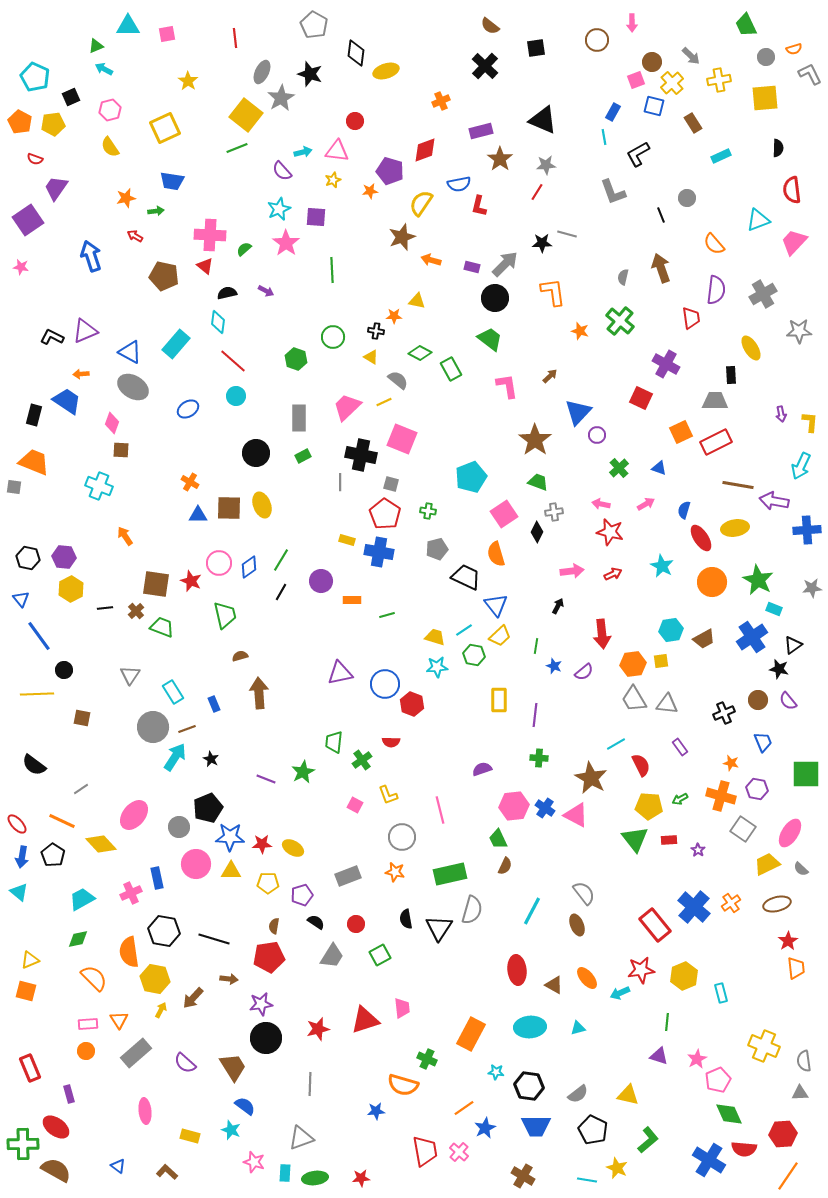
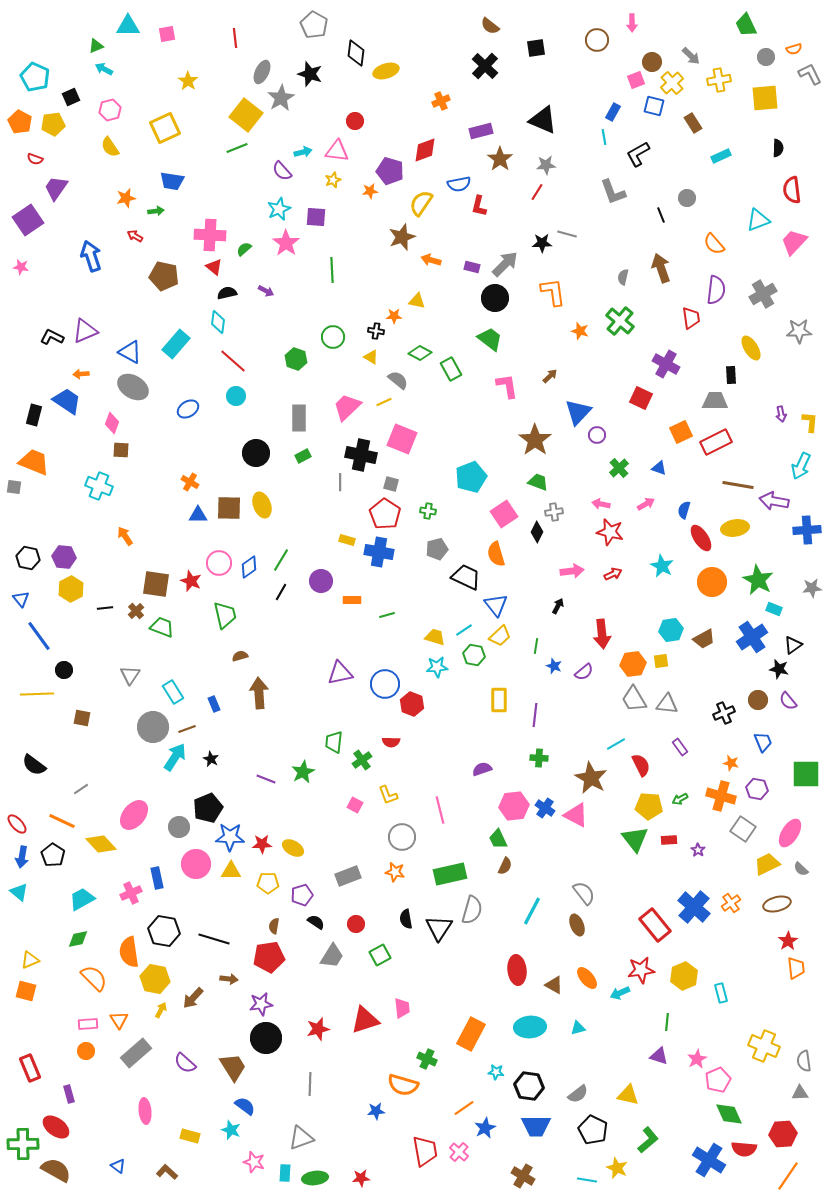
red triangle at (205, 266): moved 9 px right, 1 px down
